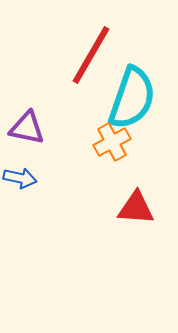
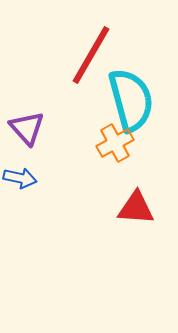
cyan semicircle: moved 1 px left, 2 px down; rotated 34 degrees counterclockwise
purple triangle: rotated 36 degrees clockwise
orange cross: moved 3 px right, 1 px down
